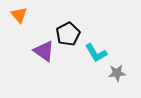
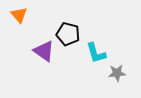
black pentagon: rotated 30 degrees counterclockwise
cyan L-shape: rotated 15 degrees clockwise
